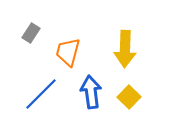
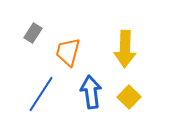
gray rectangle: moved 2 px right
blue line: rotated 12 degrees counterclockwise
